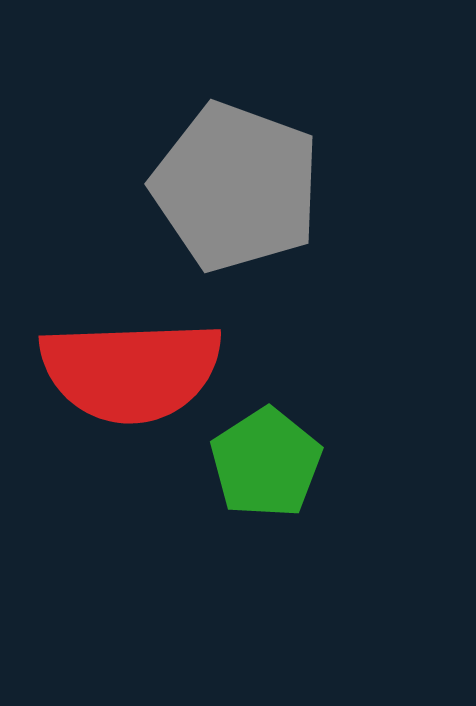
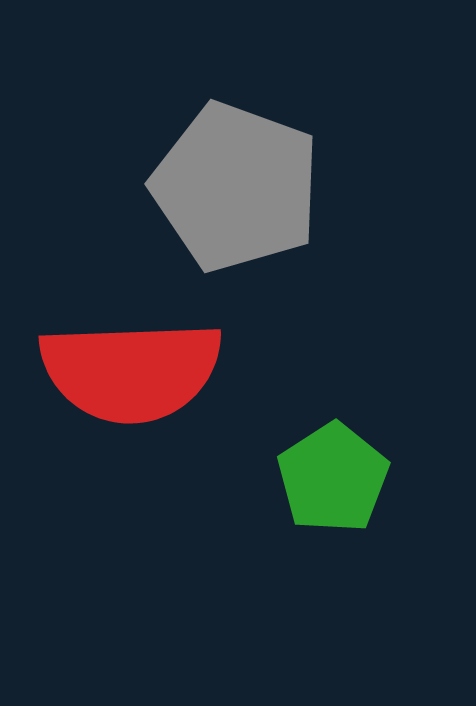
green pentagon: moved 67 px right, 15 px down
